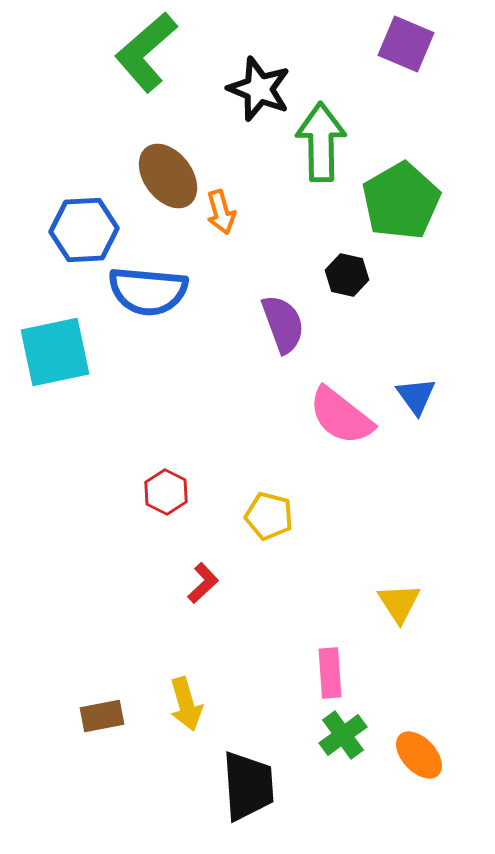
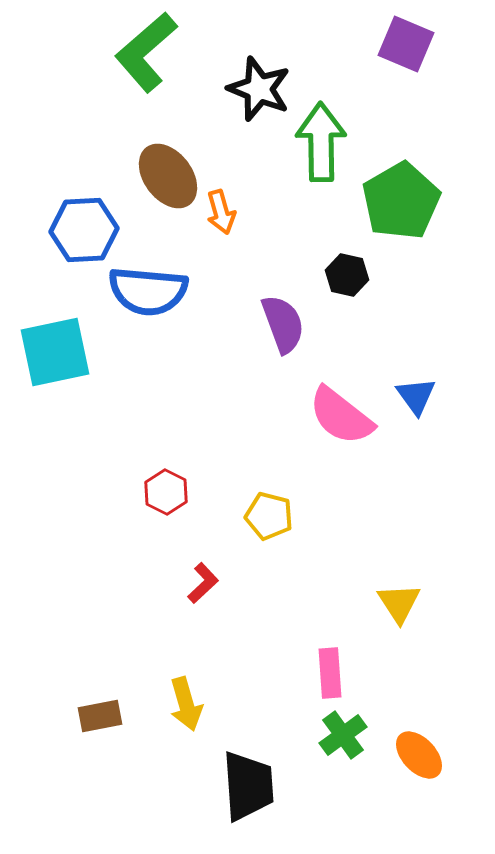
brown rectangle: moved 2 px left
